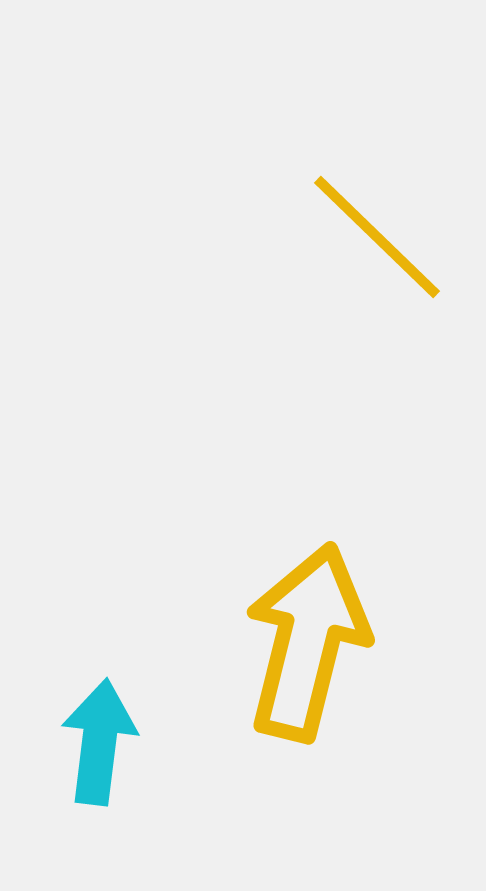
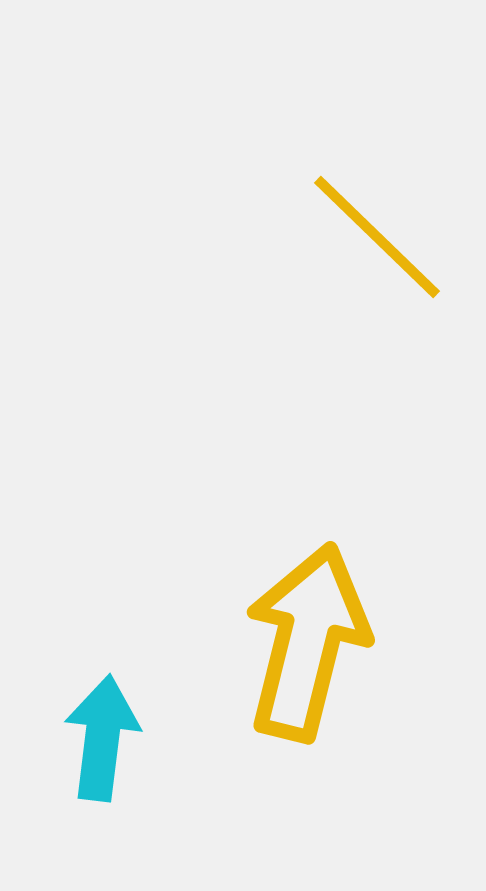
cyan arrow: moved 3 px right, 4 px up
